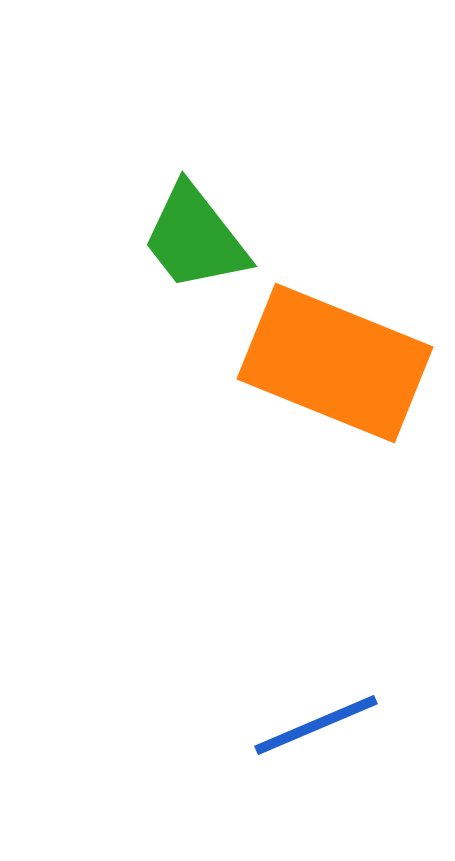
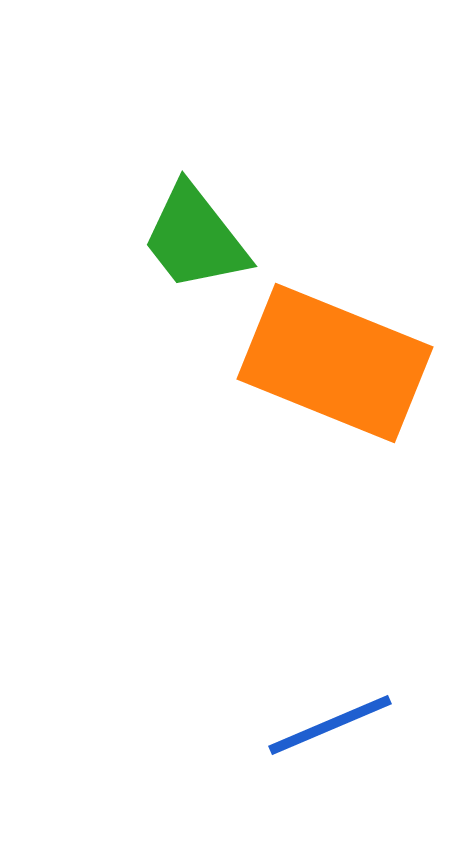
blue line: moved 14 px right
